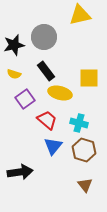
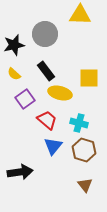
yellow triangle: rotated 15 degrees clockwise
gray circle: moved 1 px right, 3 px up
yellow semicircle: rotated 24 degrees clockwise
